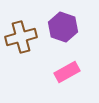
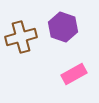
pink rectangle: moved 7 px right, 2 px down
